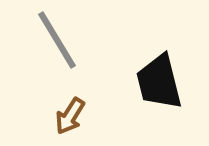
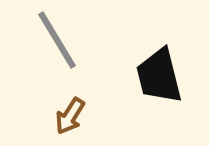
black trapezoid: moved 6 px up
